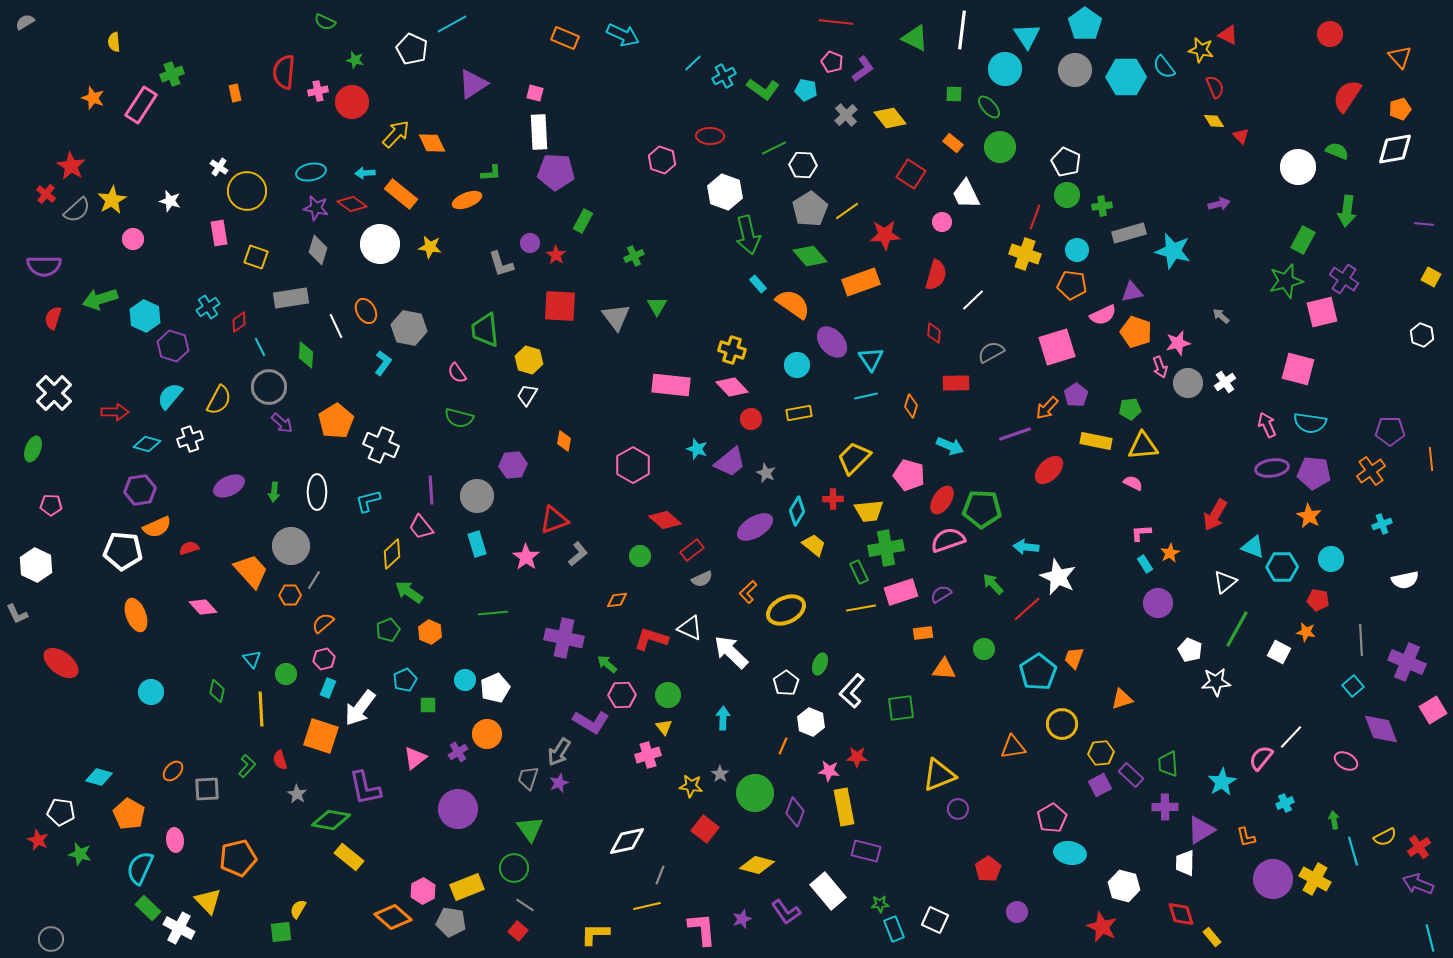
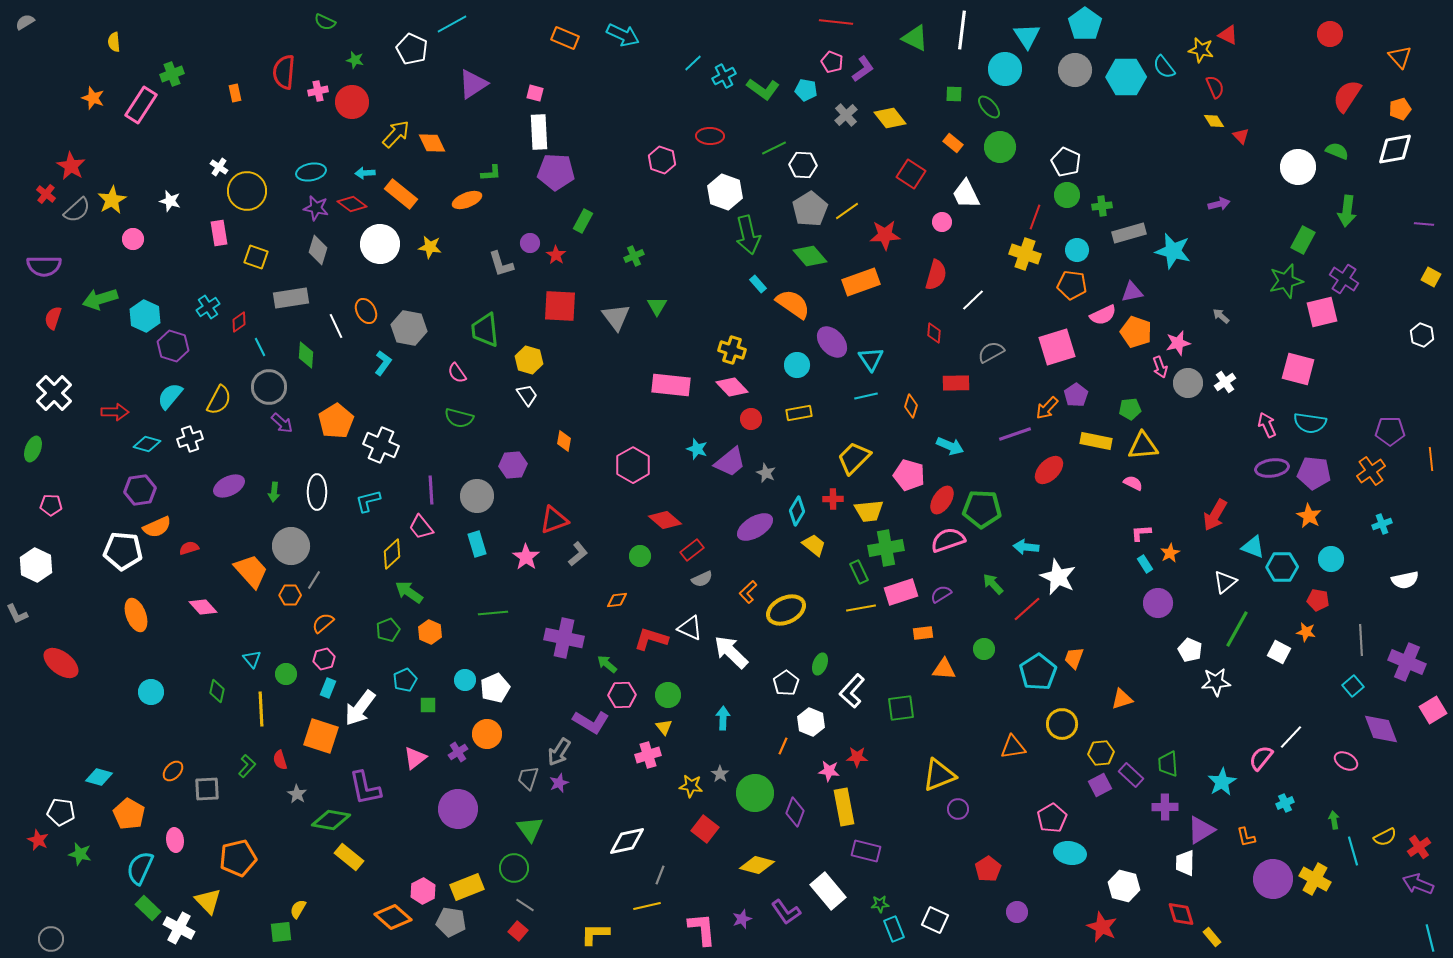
white trapezoid at (527, 395): rotated 115 degrees clockwise
